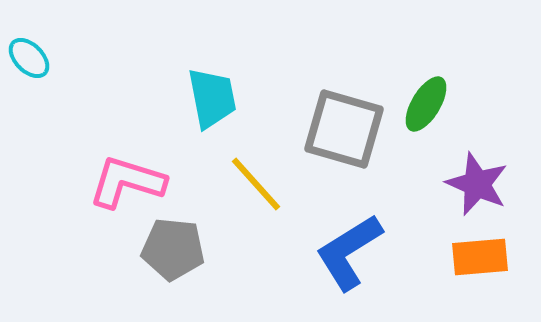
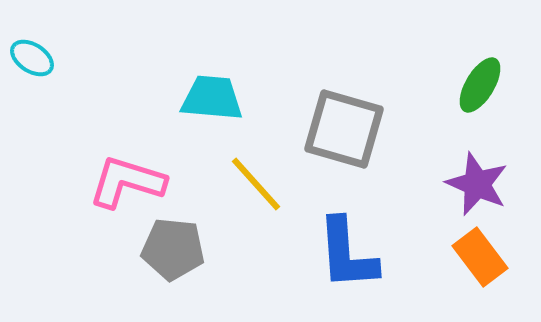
cyan ellipse: moved 3 px right; rotated 12 degrees counterclockwise
cyan trapezoid: rotated 74 degrees counterclockwise
green ellipse: moved 54 px right, 19 px up
blue L-shape: moved 2 px left, 2 px down; rotated 62 degrees counterclockwise
orange rectangle: rotated 58 degrees clockwise
